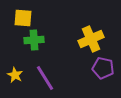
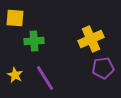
yellow square: moved 8 px left
green cross: moved 1 px down
purple pentagon: rotated 20 degrees counterclockwise
